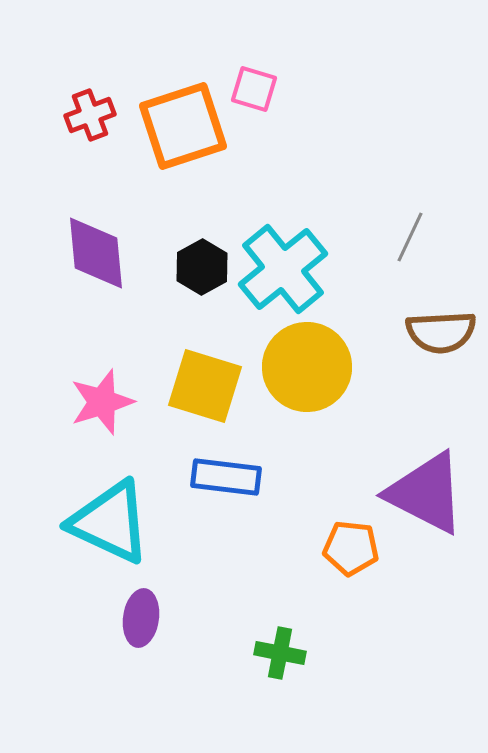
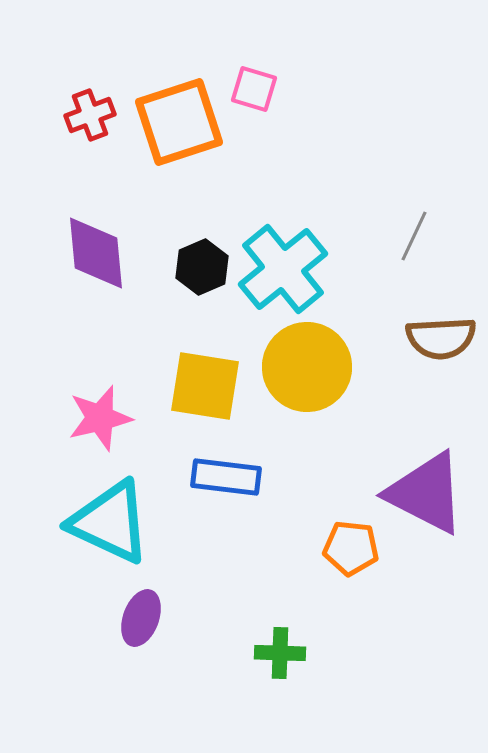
orange square: moved 4 px left, 4 px up
gray line: moved 4 px right, 1 px up
black hexagon: rotated 6 degrees clockwise
brown semicircle: moved 6 px down
yellow square: rotated 8 degrees counterclockwise
pink star: moved 2 px left, 16 px down; rotated 4 degrees clockwise
purple ellipse: rotated 12 degrees clockwise
green cross: rotated 9 degrees counterclockwise
